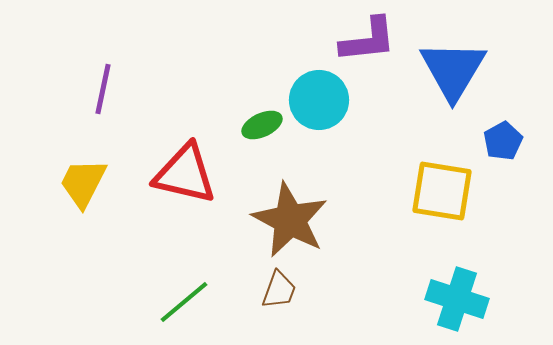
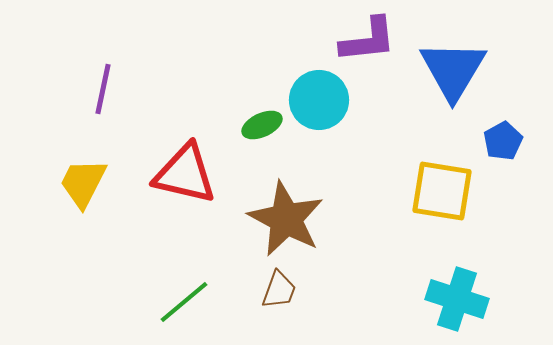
brown star: moved 4 px left, 1 px up
